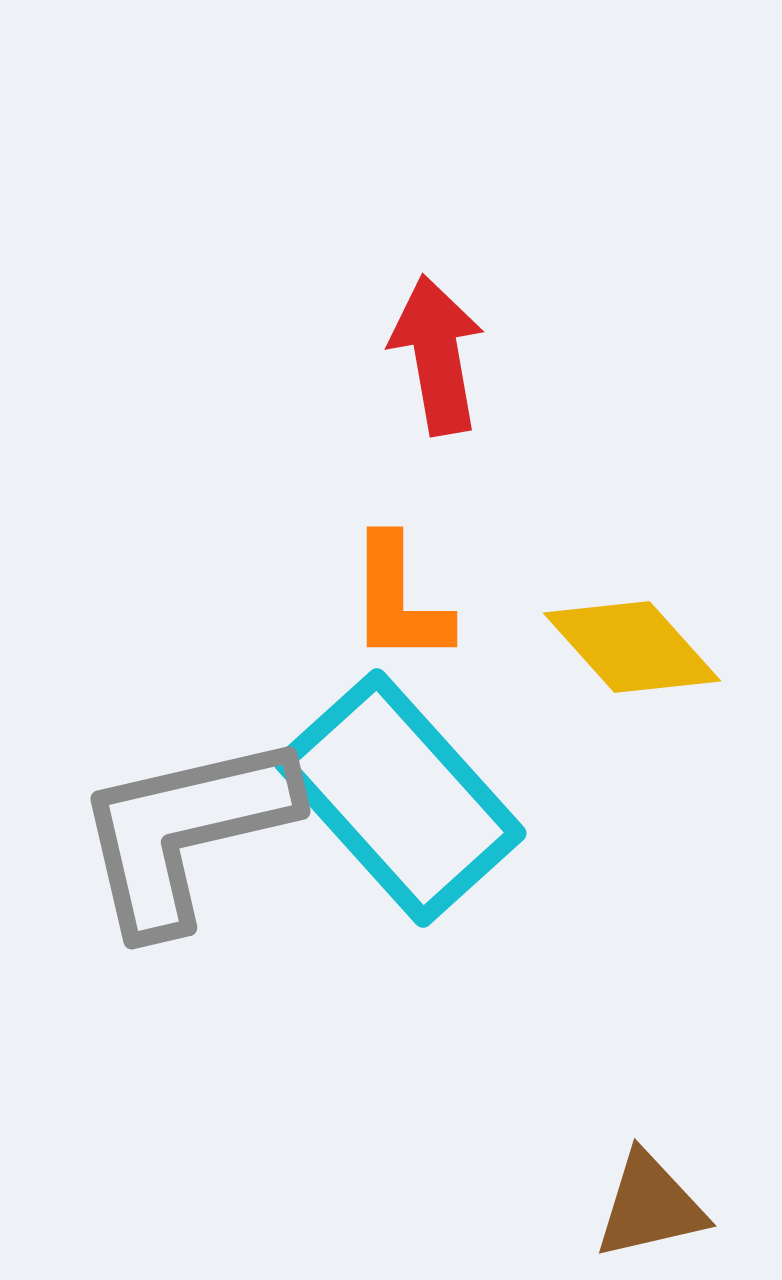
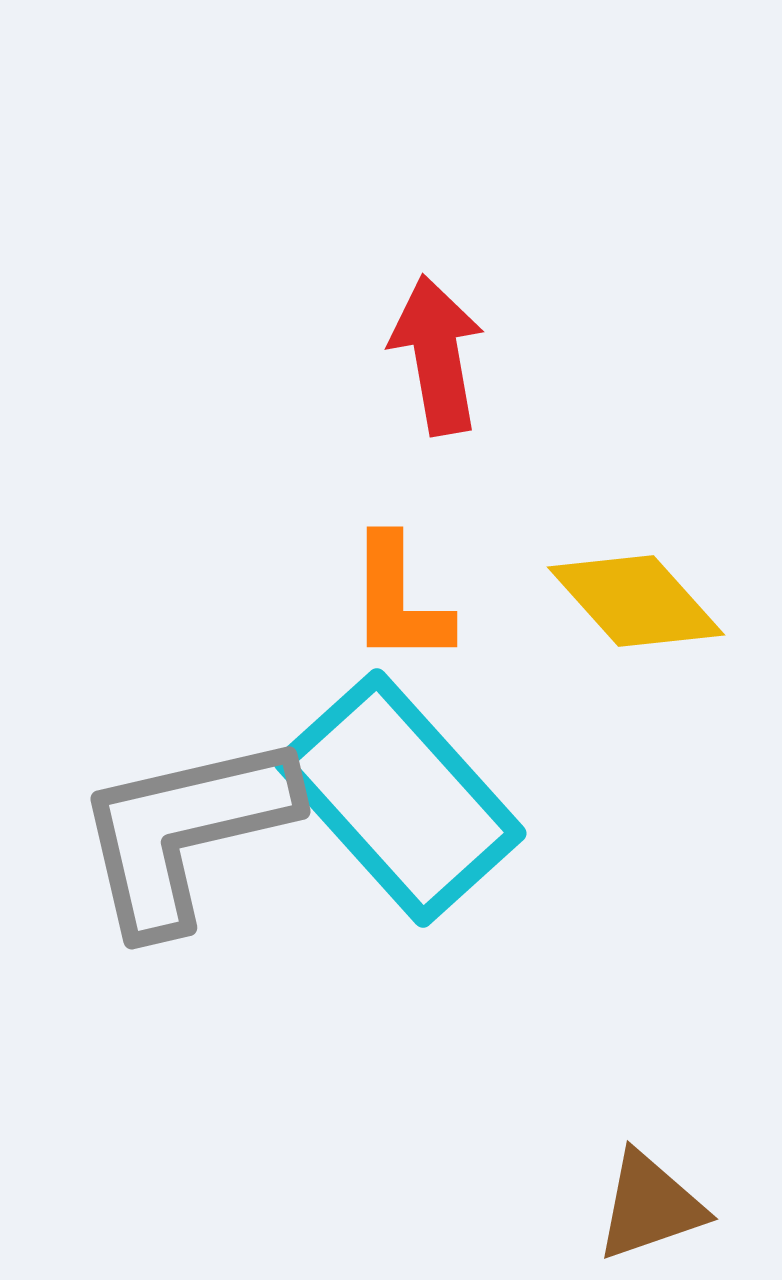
yellow diamond: moved 4 px right, 46 px up
brown triangle: rotated 6 degrees counterclockwise
